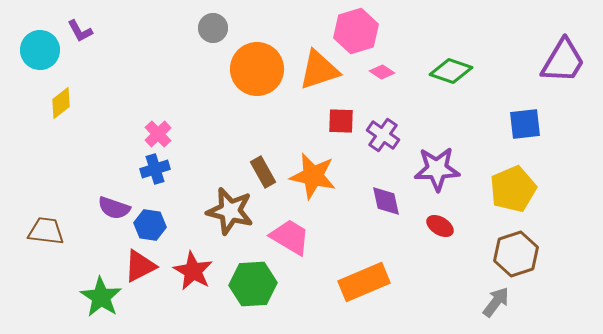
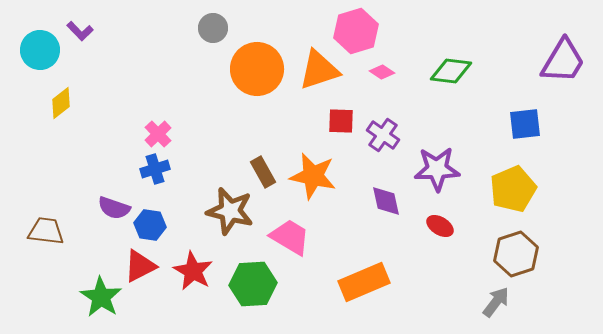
purple L-shape: rotated 16 degrees counterclockwise
green diamond: rotated 12 degrees counterclockwise
